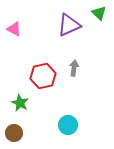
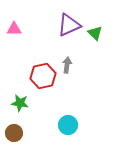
green triangle: moved 4 px left, 20 px down
pink triangle: rotated 28 degrees counterclockwise
gray arrow: moved 7 px left, 3 px up
green star: rotated 18 degrees counterclockwise
